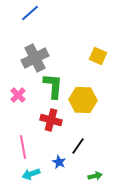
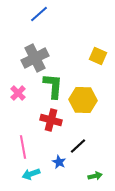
blue line: moved 9 px right, 1 px down
pink cross: moved 2 px up
black line: rotated 12 degrees clockwise
